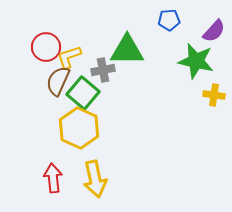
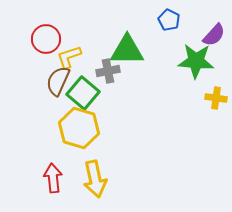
blue pentagon: rotated 30 degrees clockwise
purple semicircle: moved 4 px down
red circle: moved 8 px up
green star: rotated 9 degrees counterclockwise
gray cross: moved 5 px right, 1 px down
yellow cross: moved 2 px right, 3 px down
yellow hexagon: rotated 9 degrees counterclockwise
